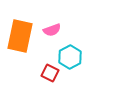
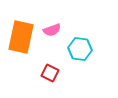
orange rectangle: moved 1 px right, 1 px down
cyan hexagon: moved 10 px right, 8 px up; rotated 25 degrees counterclockwise
